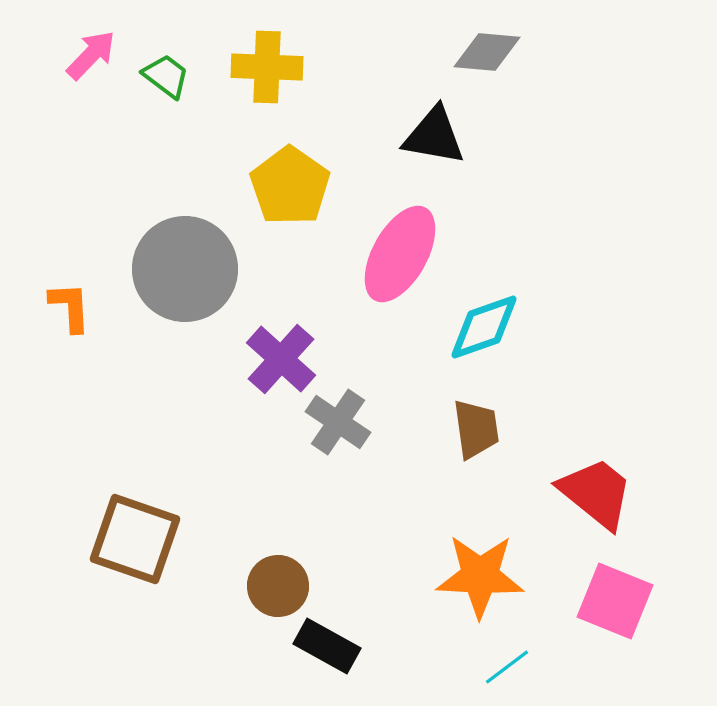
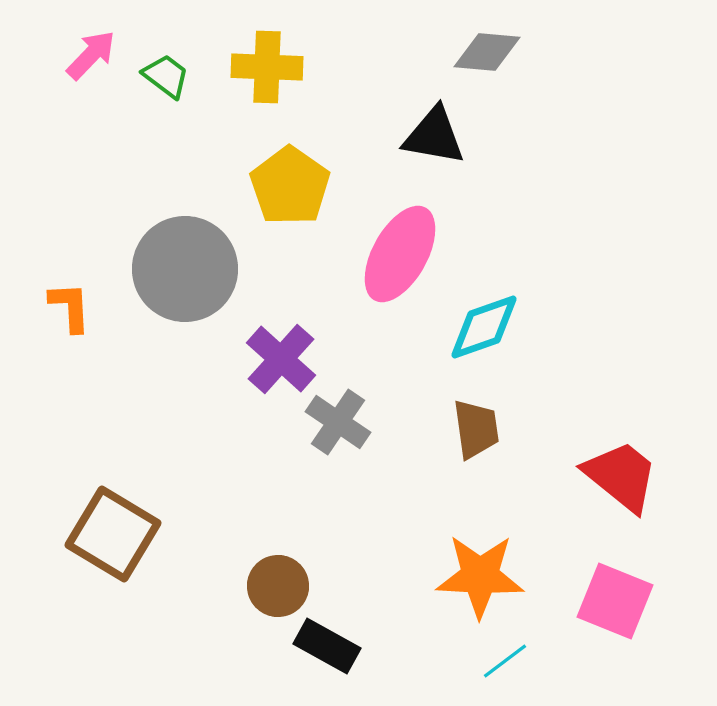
red trapezoid: moved 25 px right, 17 px up
brown square: moved 22 px left, 5 px up; rotated 12 degrees clockwise
cyan line: moved 2 px left, 6 px up
